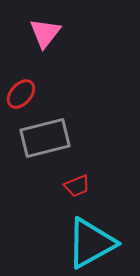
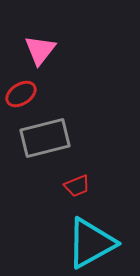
pink triangle: moved 5 px left, 17 px down
red ellipse: rotated 16 degrees clockwise
